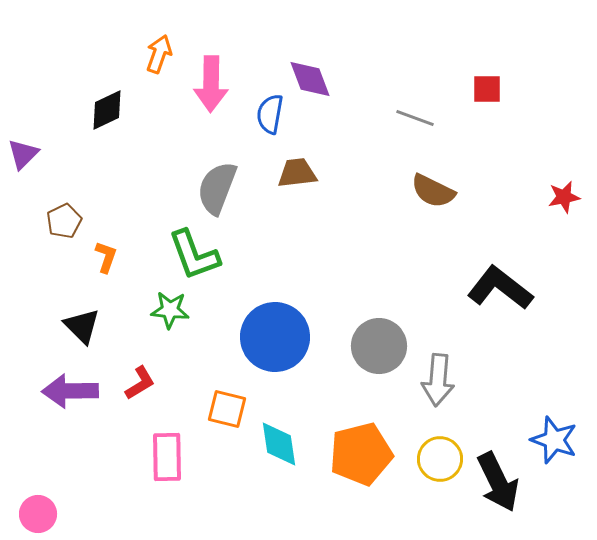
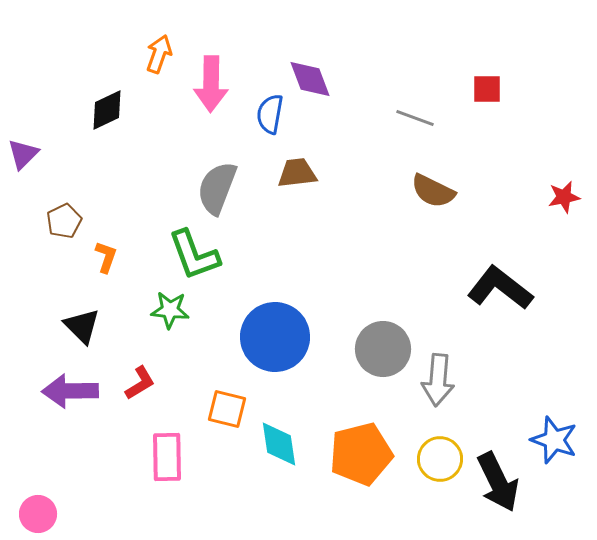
gray circle: moved 4 px right, 3 px down
